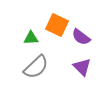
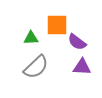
orange square: rotated 25 degrees counterclockwise
purple semicircle: moved 4 px left, 5 px down
purple triangle: rotated 42 degrees counterclockwise
